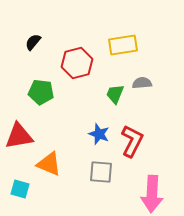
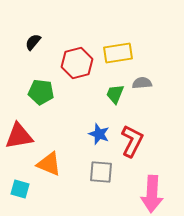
yellow rectangle: moved 5 px left, 8 px down
